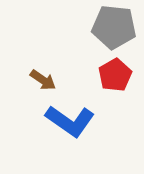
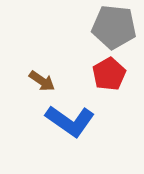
red pentagon: moved 6 px left, 1 px up
brown arrow: moved 1 px left, 1 px down
